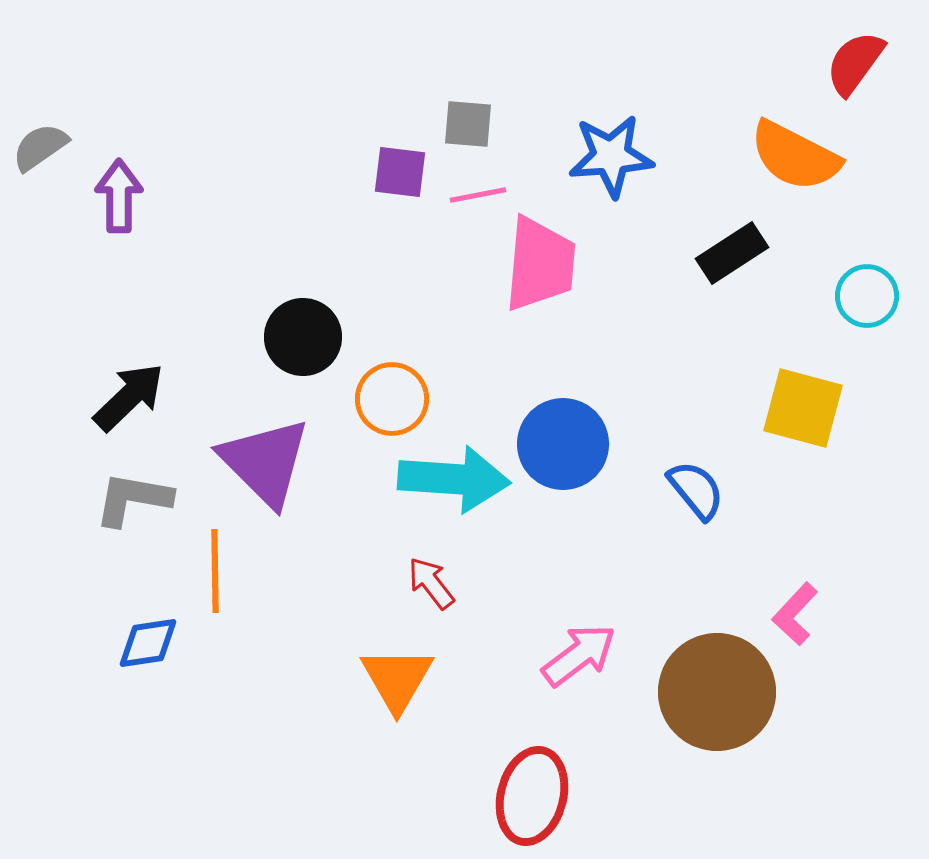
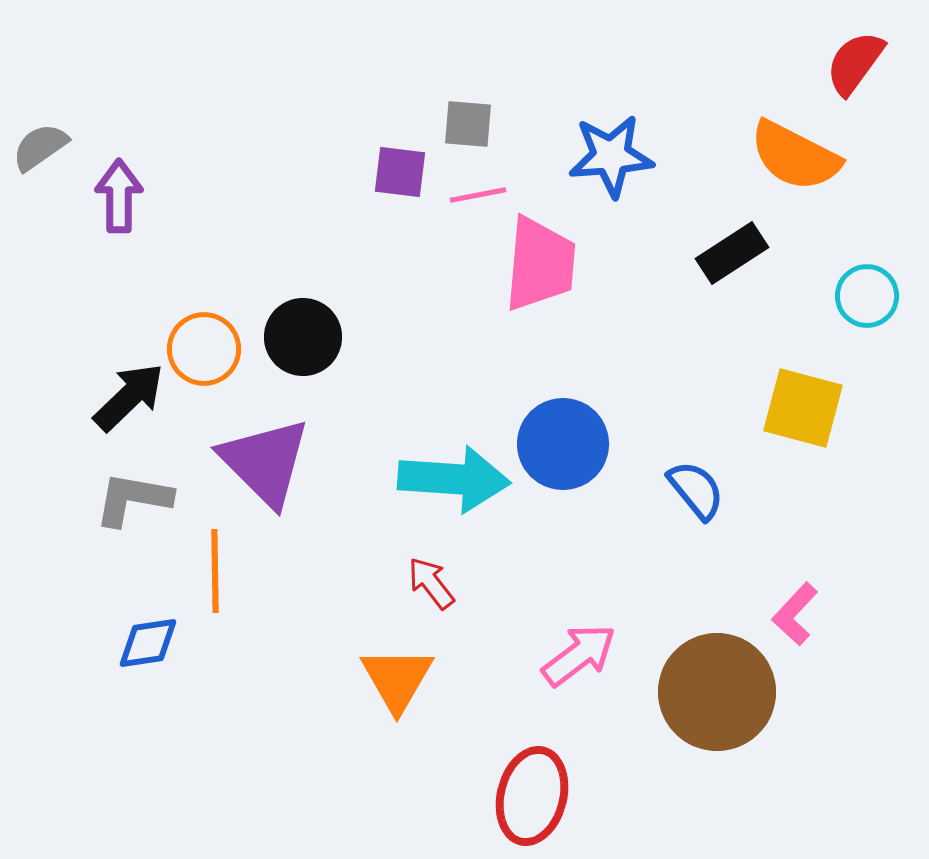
orange circle: moved 188 px left, 50 px up
